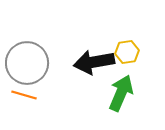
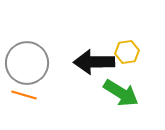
black arrow: rotated 9 degrees clockwise
green arrow: rotated 99 degrees clockwise
